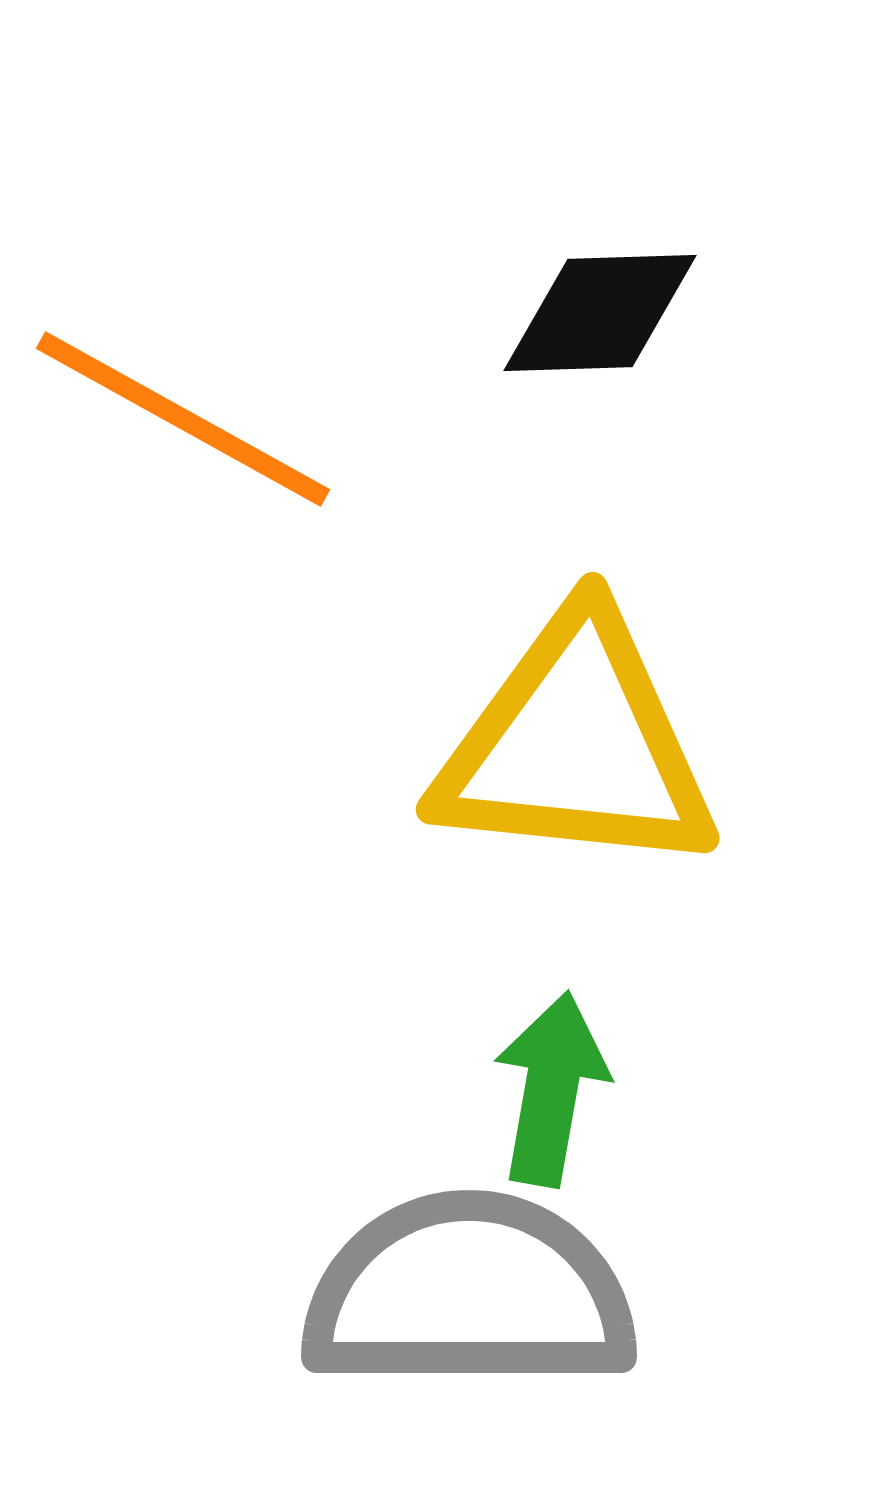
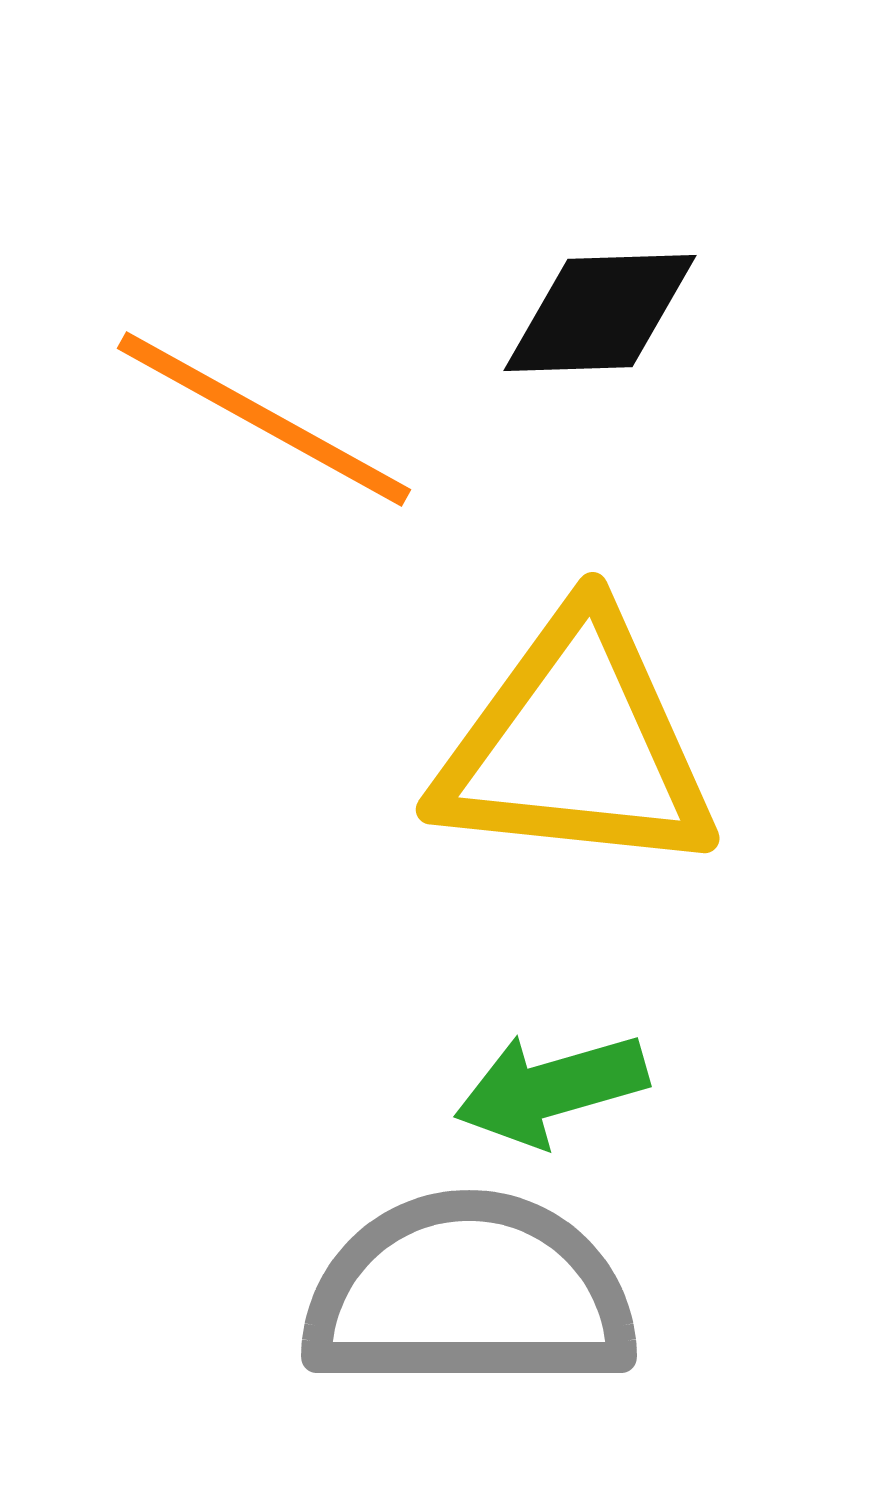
orange line: moved 81 px right
green arrow: rotated 116 degrees counterclockwise
